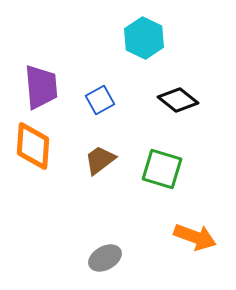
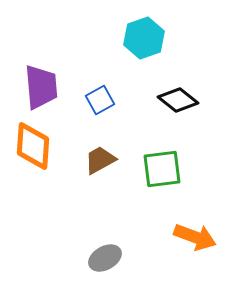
cyan hexagon: rotated 15 degrees clockwise
brown trapezoid: rotated 8 degrees clockwise
green square: rotated 24 degrees counterclockwise
